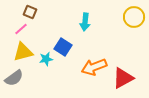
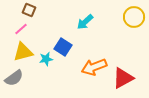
brown square: moved 1 px left, 2 px up
cyan arrow: rotated 42 degrees clockwise
